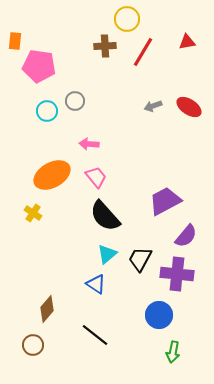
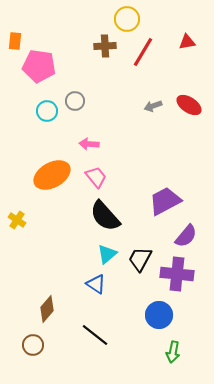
red ellipse: moved 2 px up
yellow cross: moved 16 px left, 7 px down
